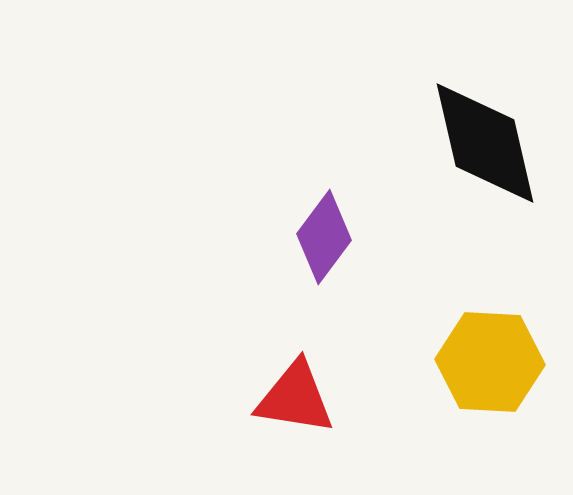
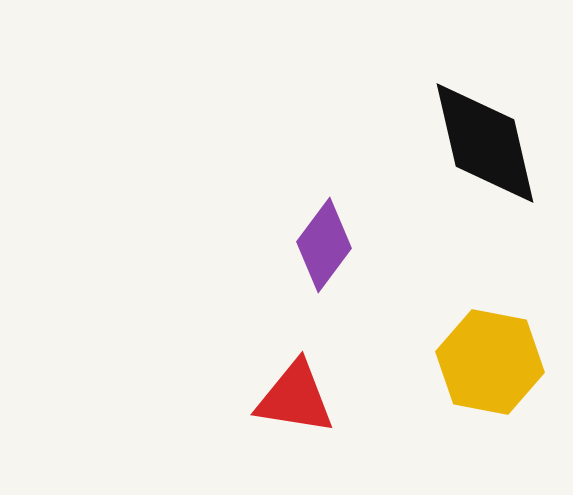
purple diamond: moved 8 px down
yellow hexagon: rotated 8 degrees clockwise
